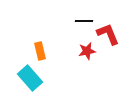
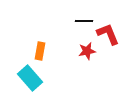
orange rectangle: rotated 24 degrees clockwise
